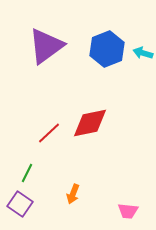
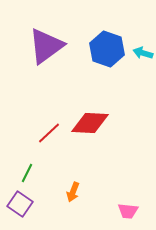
blue hexagon: rotated 20 degrees counterclockwise
red diamond: rotated 15 degrees clockwise
orange arrow: moved 2 px up
